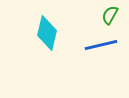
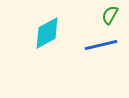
cyan diamond: rotated 48 degrees clockwise
